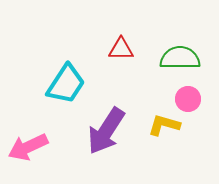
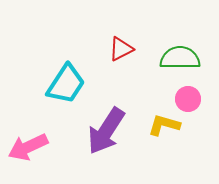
red triangle: rotated 28 degrees counterclockwise
